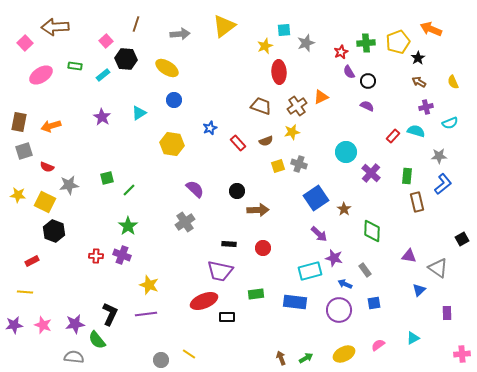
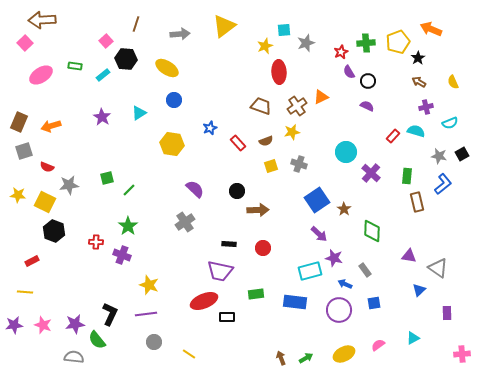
brown arrow at (55, 27): moved 13 px left, 7 px up
brown rectangle at (19, 122): rotated 12 degrees clockwise
gray star at (439, 156): rotated 14 degrees clockwise
yellow square at (278, 166): moved 7 px left
blue square at (316, 198): moved 1 px right, 2 px down
black square at (462, 239): moved 85 px up
red cross at (96, 256): moved 14 px up
gray circle at (161, 360): moved 7 px left, 18 px up
